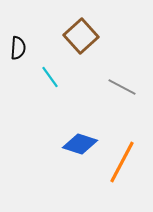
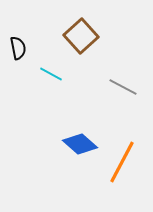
black semicircle: rotated 15 degrees counterclockwise
cyan line: moved 1 px right, 3 px up; rotated 25 degrees counterclockwise
gray line: moved 1 px right
blue diamond: rotated 24 degrees clockwise
